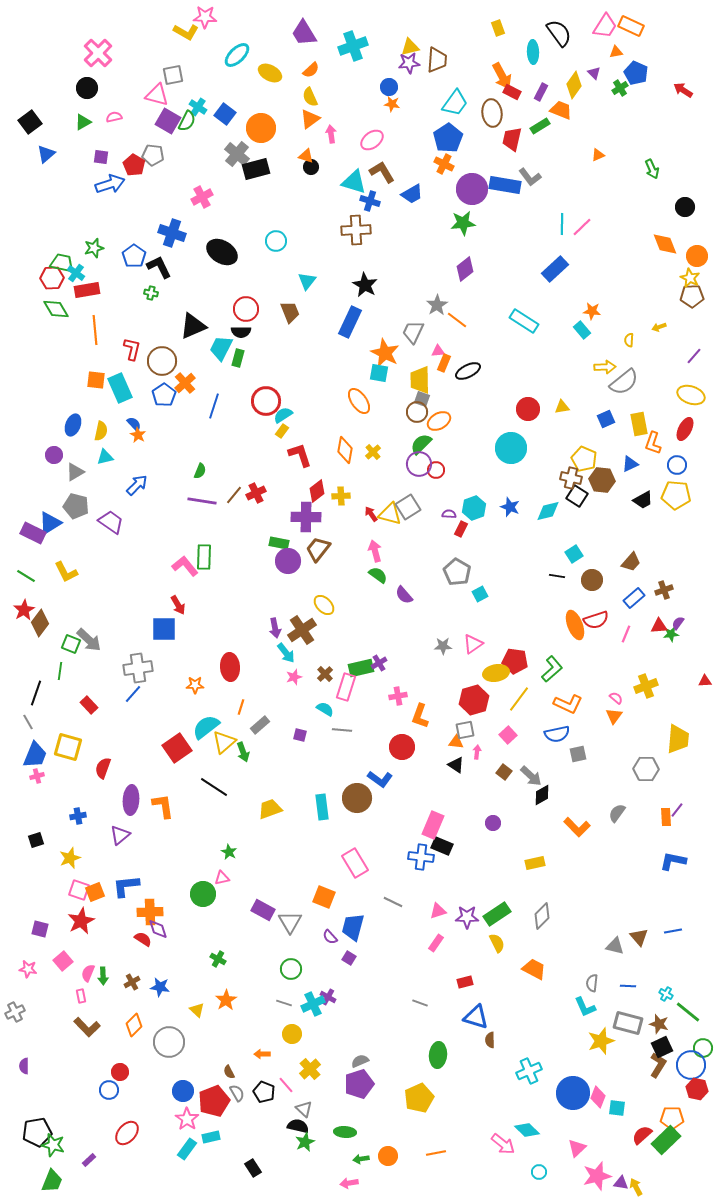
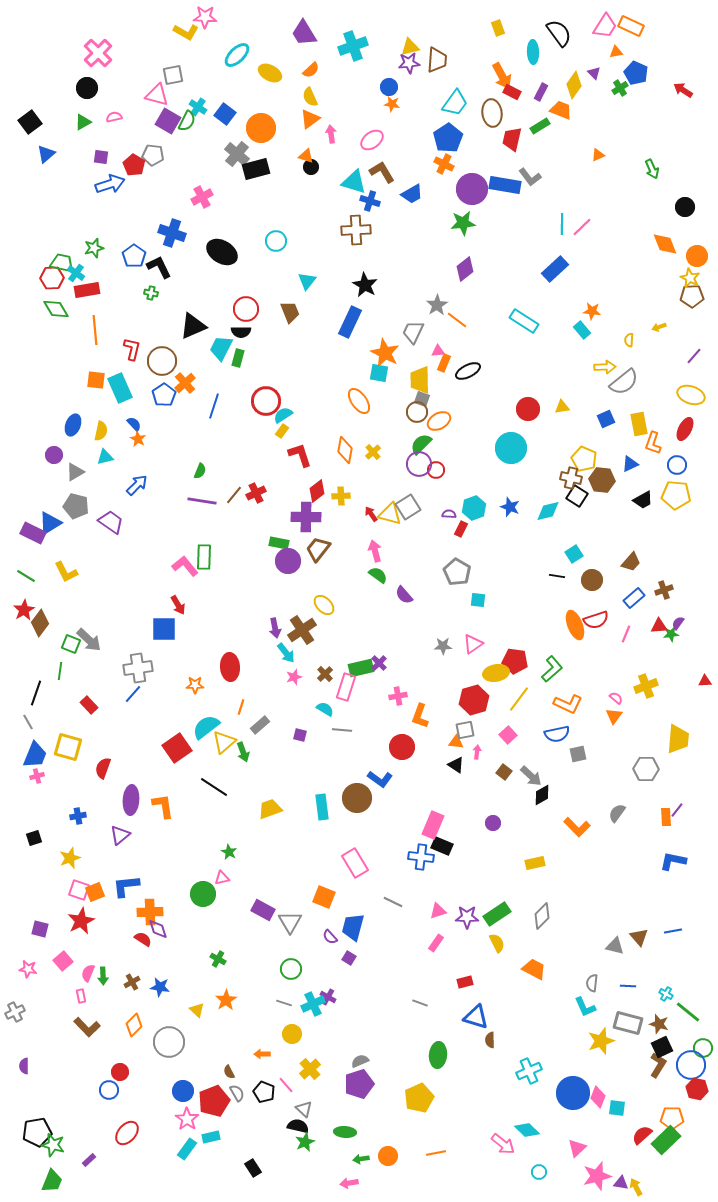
orange star at (138, 435): moved 4 px down
cyan square at (480, 594): moved 2 px left, 6 px down; rotated 35 degrees clockwise
purple cross at (379, 663): rotated 14 degrees counterclockwise
black square at (36, 840): moved 2 px left, 2 px up
